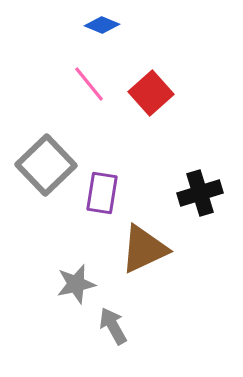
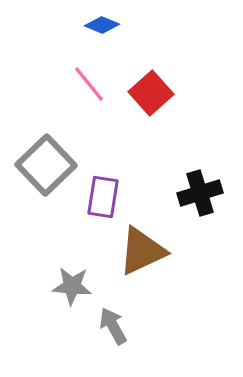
purple rectangle: moved 1 px right, 4 px down
brown triangle: moved 2 px left, 2 px down
gray star: moved 4 px left, 2 px down; rotated 18 degrees clockwise
